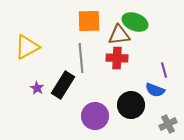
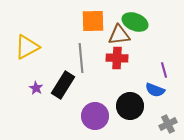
orange square: moved 4 px right
purple star: moved 1 px left
black circle: moved 1 px left, 1 px down
